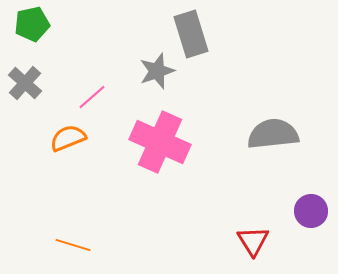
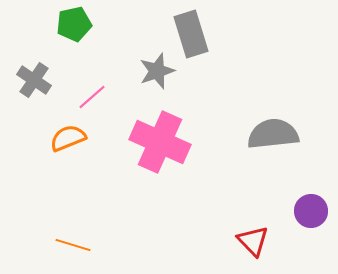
green pentagon: moved 42 px right
gray cross: moved 9 px right, 3 px up; rotated 8 degrees counterclockwise
red triangle: rotated 12 degrees counterclockwise
